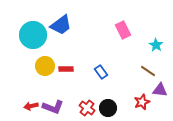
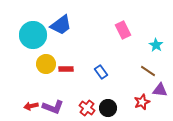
yellow circle: moved 1 px right, 2 px up
